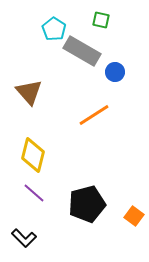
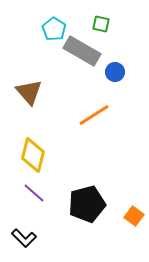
green square: moved 4 px down
